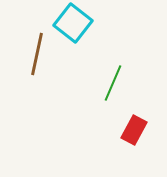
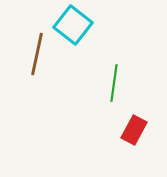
cyan square: moved 2 px down
green line: moved 1 px right; rotated 15 degrees counterclockwise
